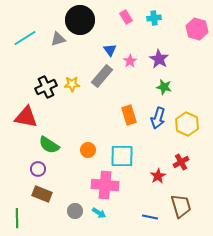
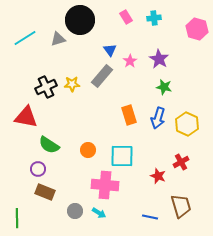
red star: rotated 21 degrees counterclockwise
brown rectangle: moved 3 px right, 2 px up
